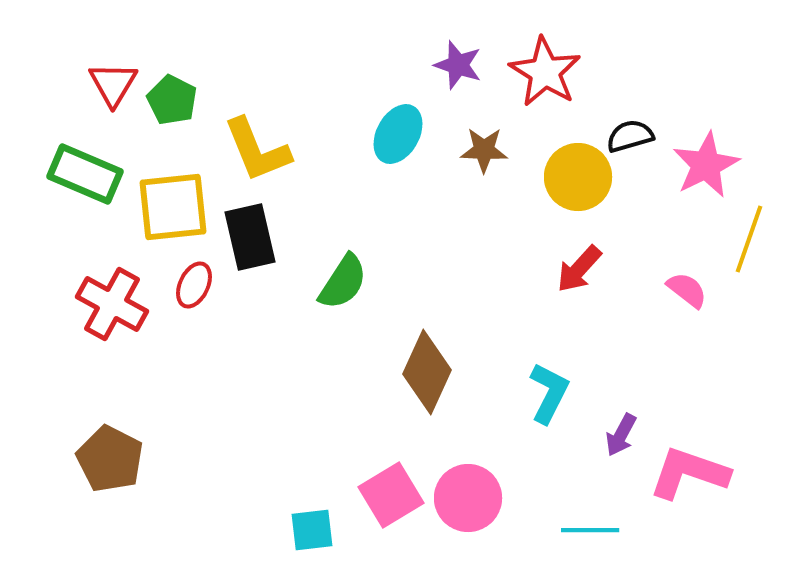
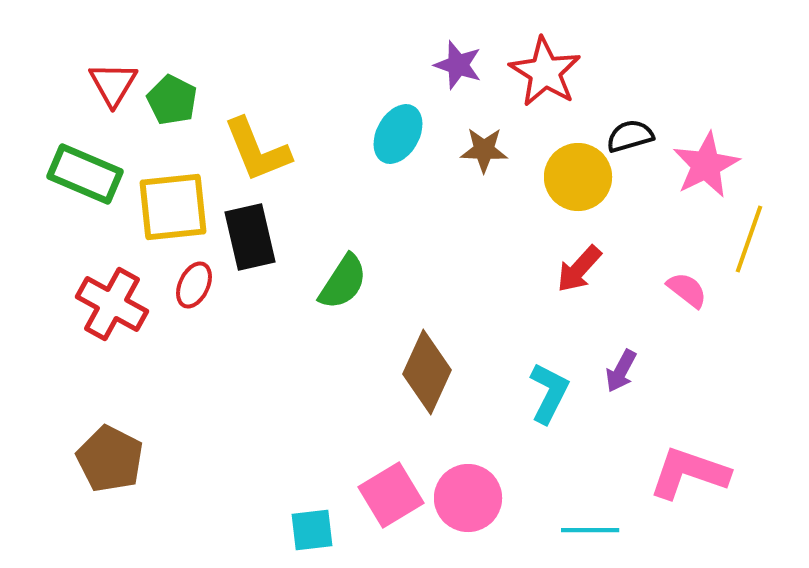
purple arrow: moved 64 px up
